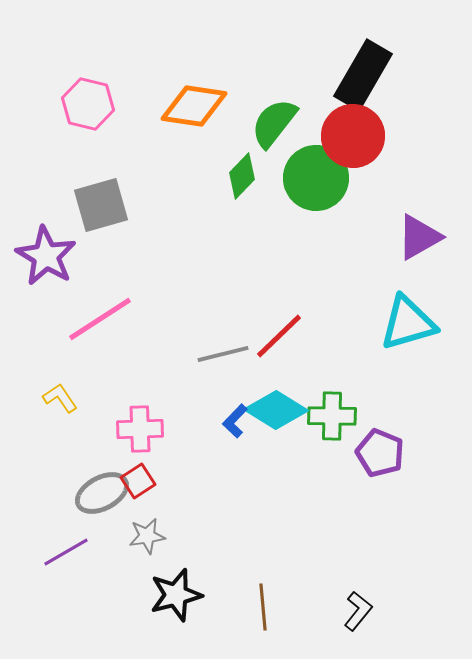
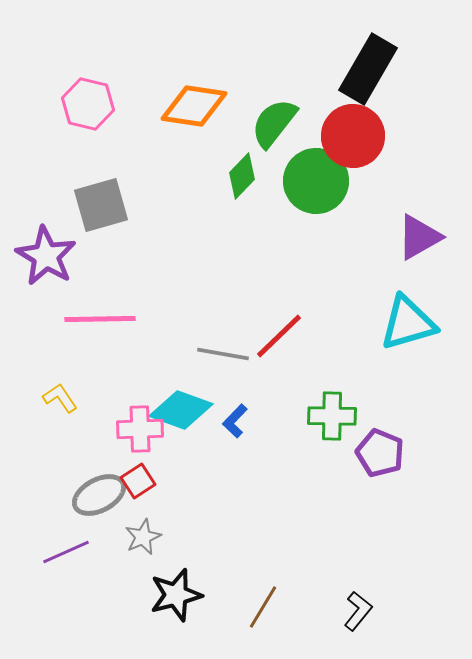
black rectangle: moved 5 px right, 6 px up
green circle: moved 3 px down
pink line: rotated 32 degrees clockwise
gray line: rotated 24 degrees clockwise
cyan diamond: moved 95 px left; rotated 12 degrees counterclockwise
gray ellipse: moved 3 px left, 2 px down
gray star: moved 4 px left, 1 px down; rotated 15 degrees counterclockwise
purple line: rotated 6 degrees clockwise
brown line: rotated 36 degrees clockwise
